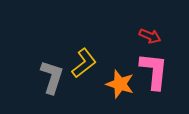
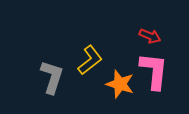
yellow L-shape: moved 6 px right, 3 px up
